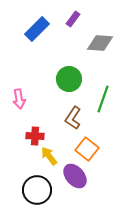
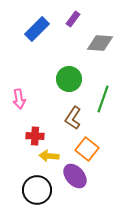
yellow arrow: rotated 48 degrees counterclockwise
